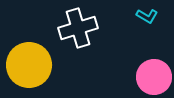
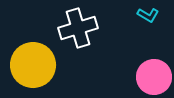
cyan L-shape: moved 1 px right, 1 px up
yellow circle: moved 4 px right
